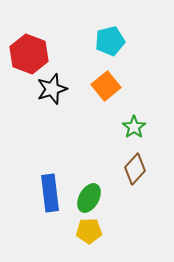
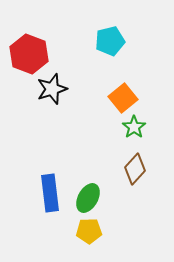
orange square: moved 17 px right, 12 px down
green ellipse: moved 1 px left
